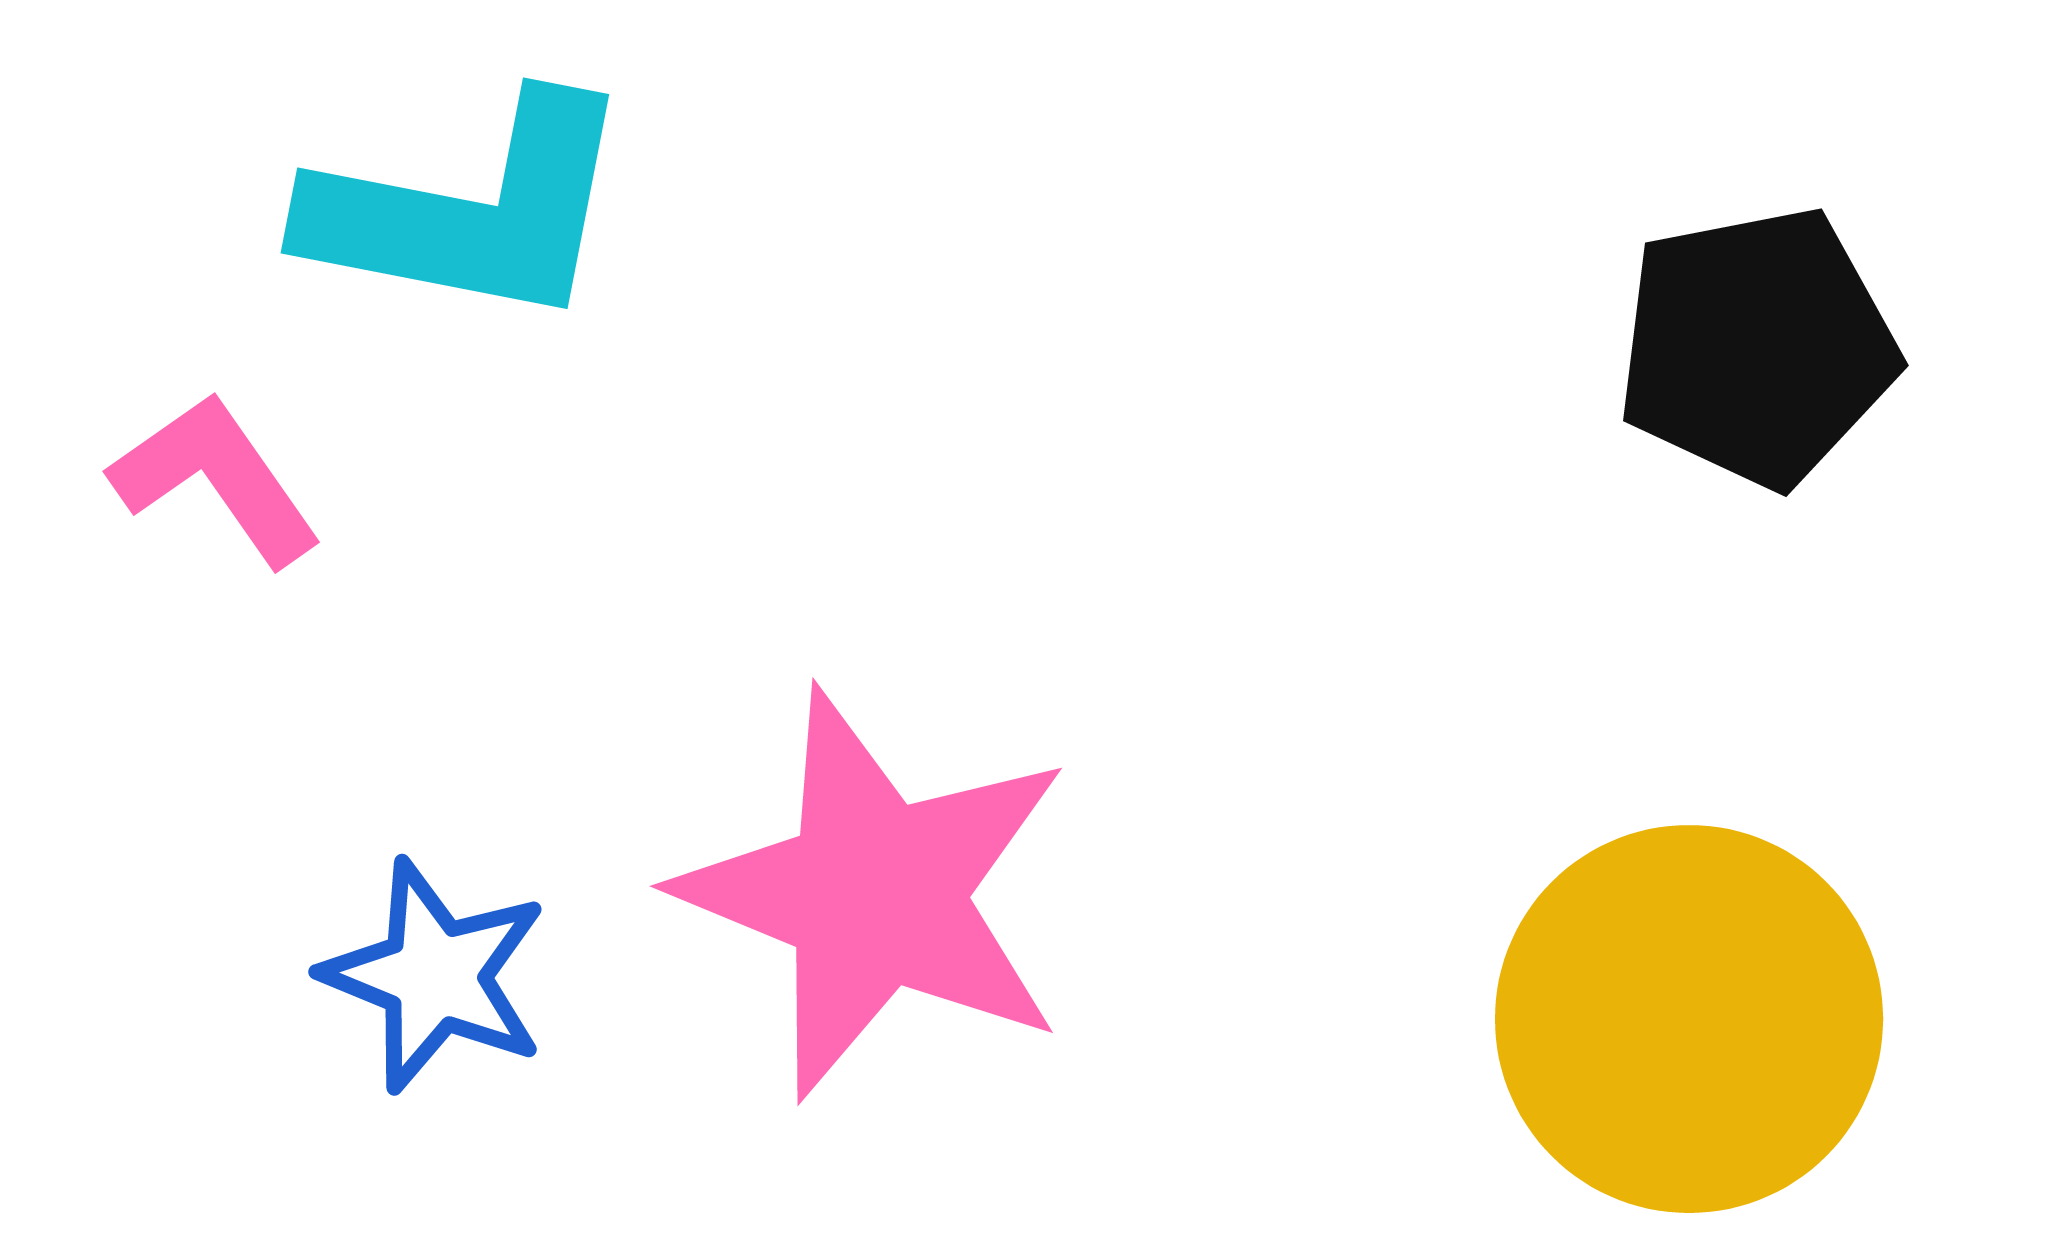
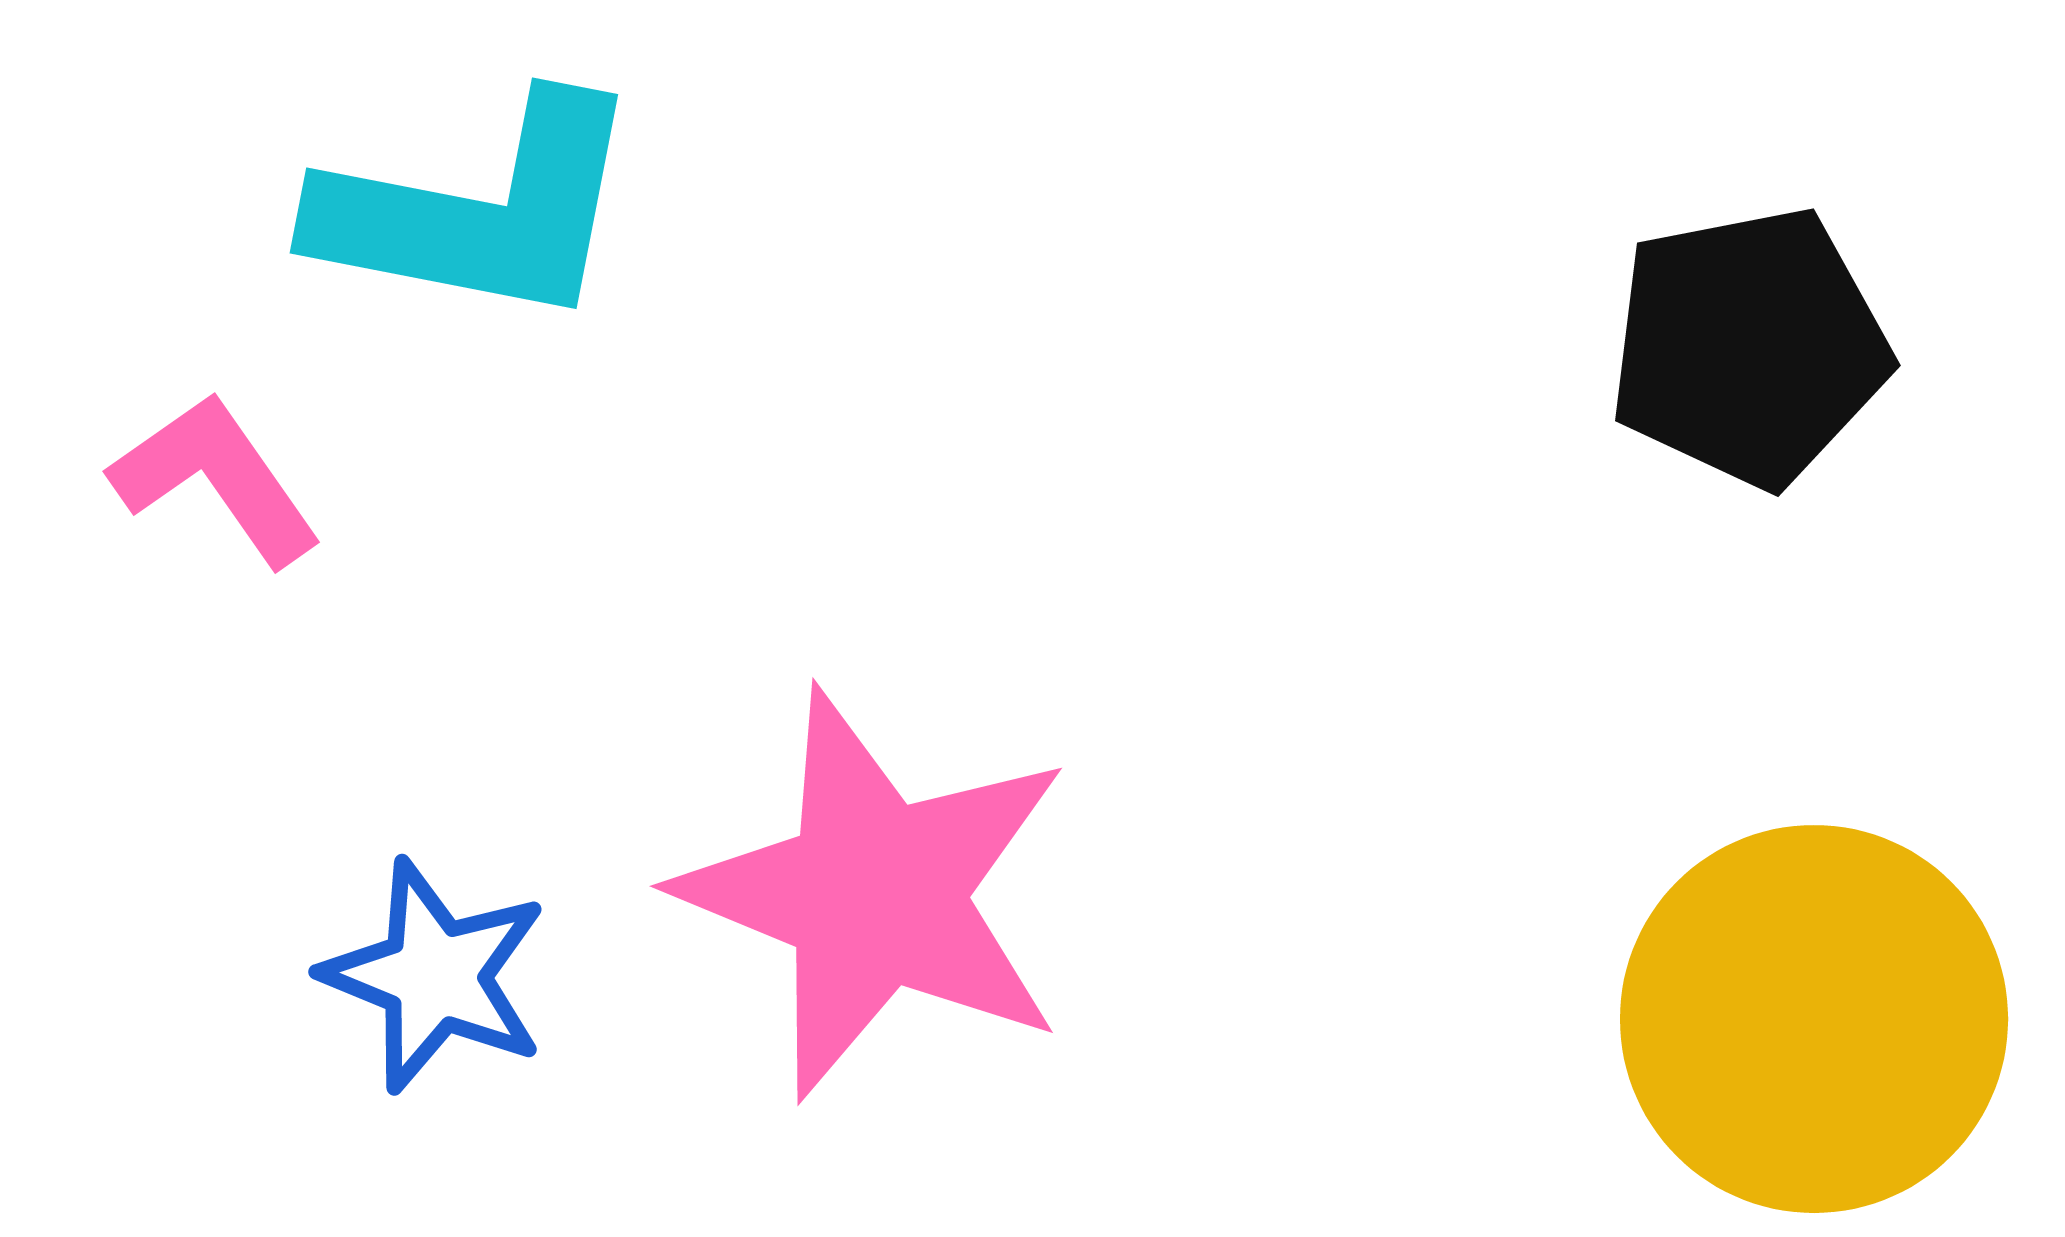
cyan L-shape: moved 9 px right
black pentagon: moved 8 px left
yellow circle: moved 125 px right
